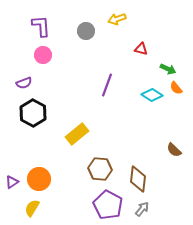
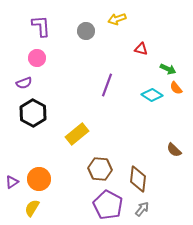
pink circle: moved 6 px left, 3 px down
